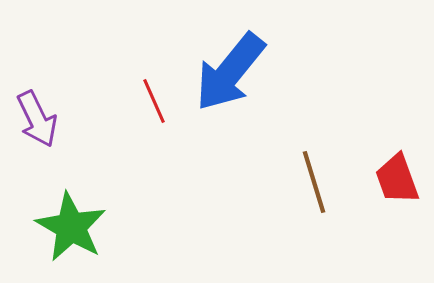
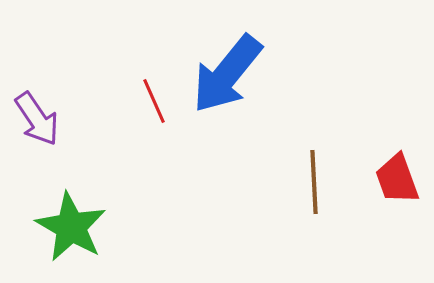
blue arrow: moved 3 px left, 2 px down
purple arrow: rotated 8 degrees counterclockwise
brown line: rotated 14 degrees clockwise
